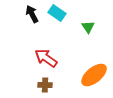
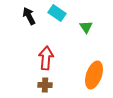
black arrow: moved 3 px left, 2 px down
green triangle: moved 2 px left
red arrow: rotated 60 degrees clockwise
orange ellipse: rotated 32 degrees counterclockwise
